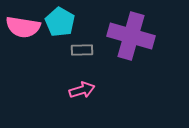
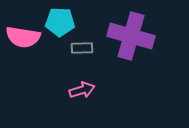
cyan pentagon: rotated 28 degrees counterclockwise
pink semicircle: moved 10 px down
gray rectangle: moved 2 px up
